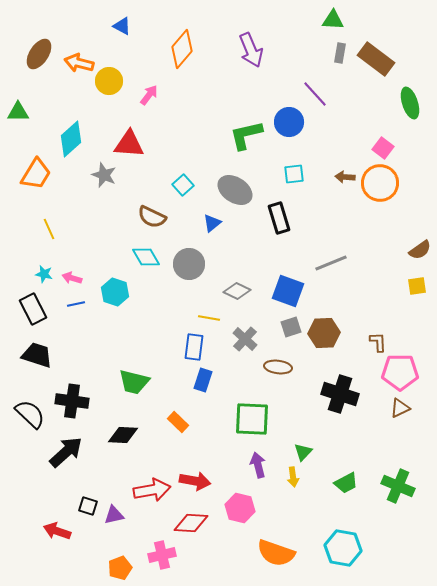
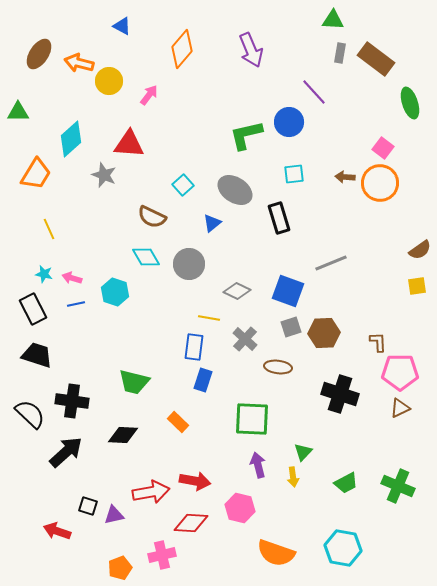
purple line at (315, 94): moved 1 px left, 2 px up
red arrow at (152, 490): moved 1 px left, 2 px down
